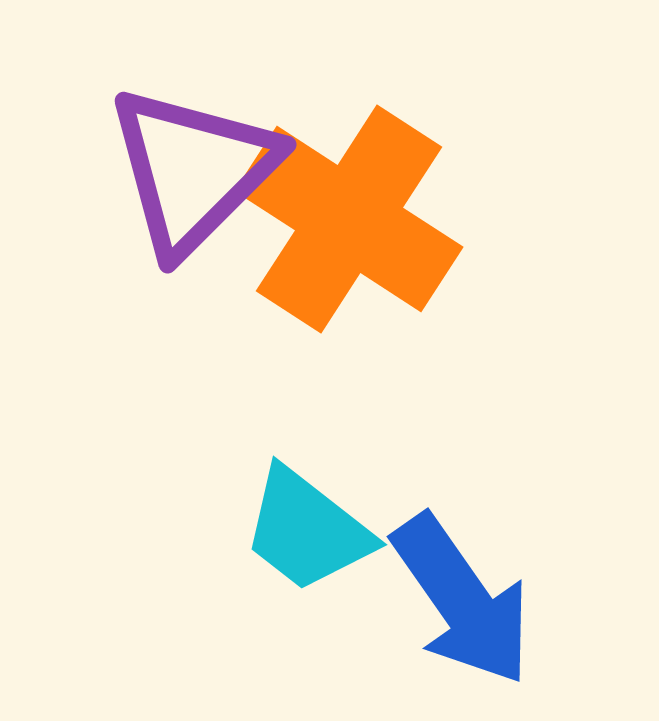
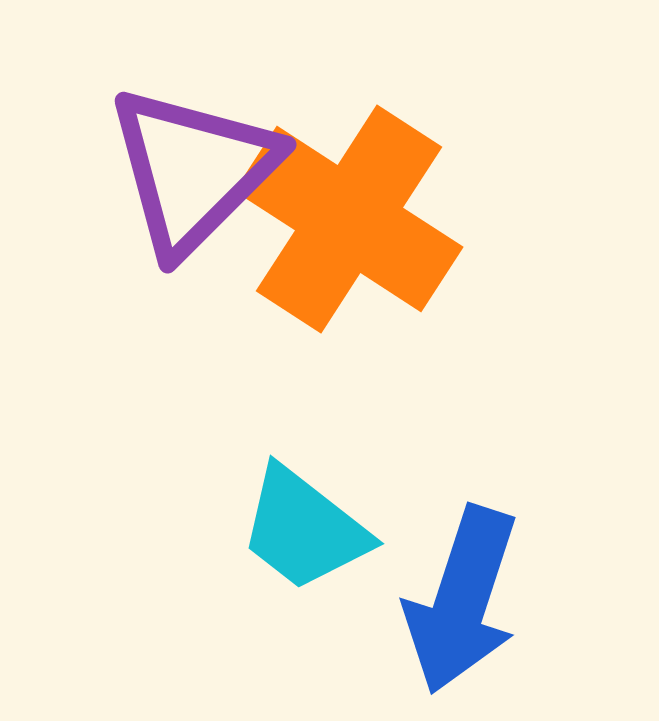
cyan trapezoid: moved 3 px left, 1 px up
blue arrow: rotated 53 degrees clockwise
